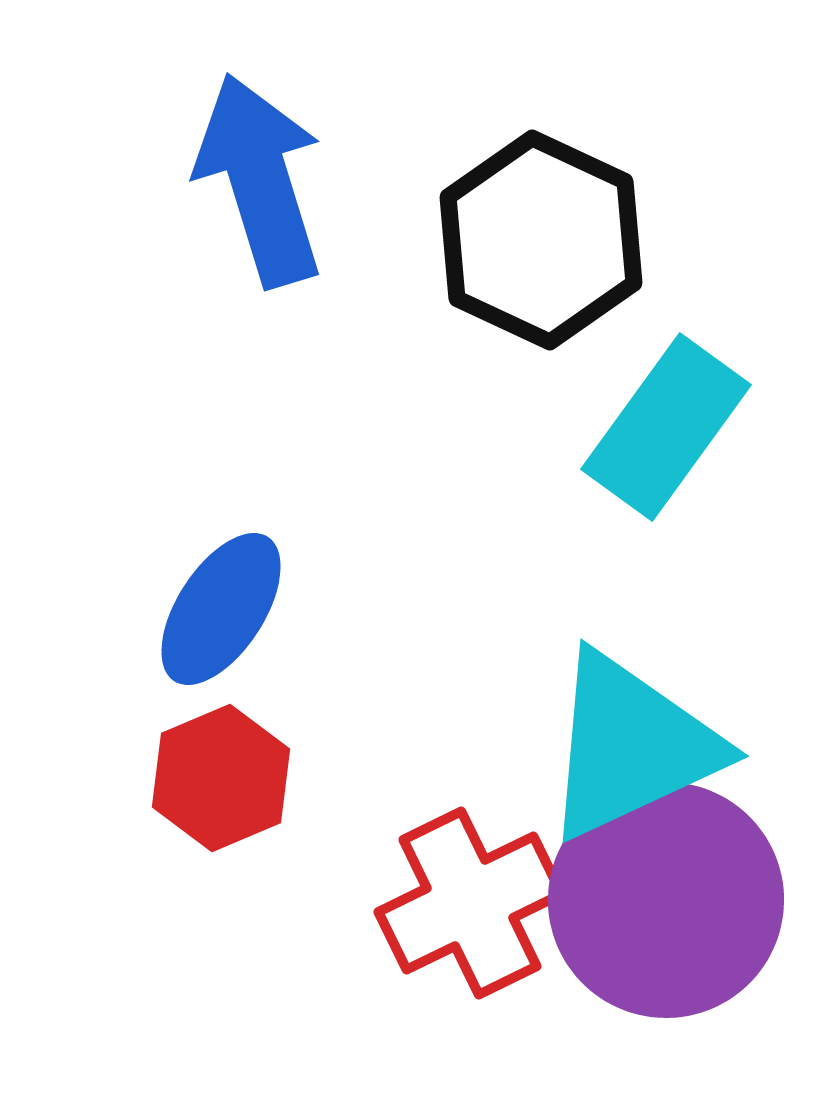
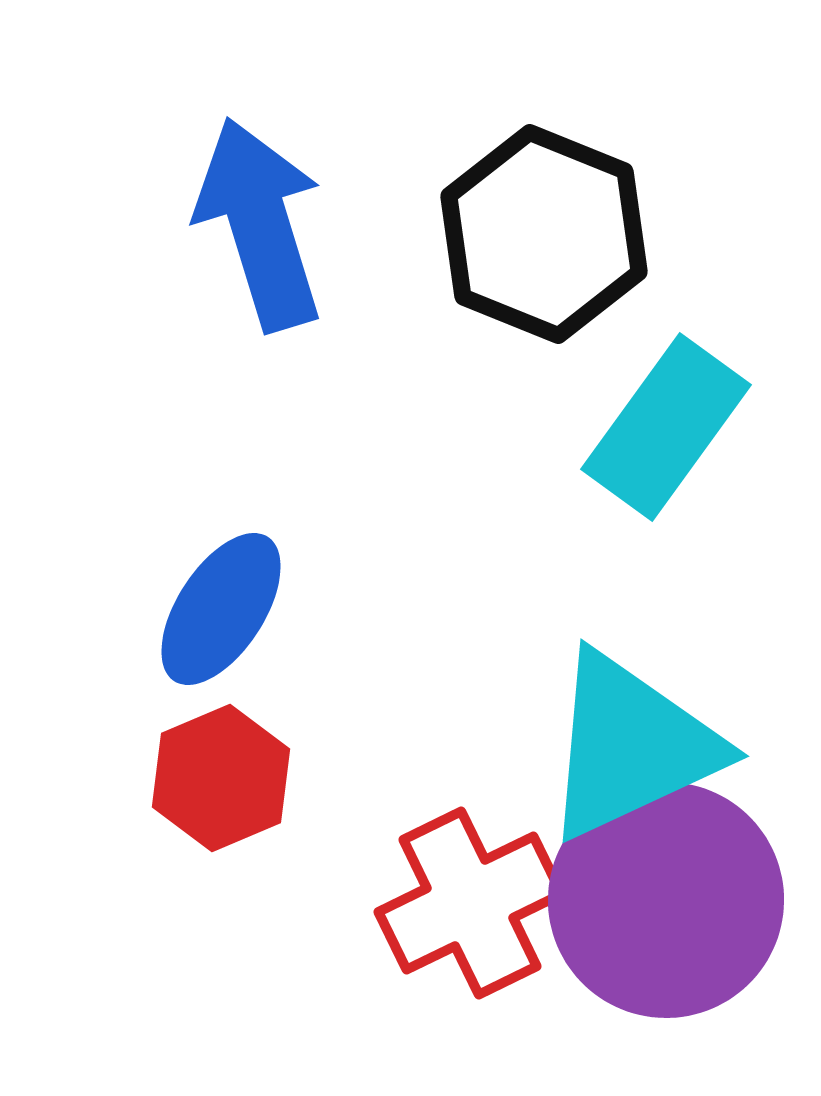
blue arrow: moved 44 px down
black hexagon: moved 3 px right, 6 px up; rotated 3 degrees counterclockwise
